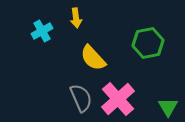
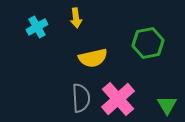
cyan cross: moved 5 px left, 4 px up
yellow semicircle: rotated 60 degrees counterclockwise
gray semicircle: rotated 20 degrees clockwise
green triangle: moved 1 px left, 2 px up
